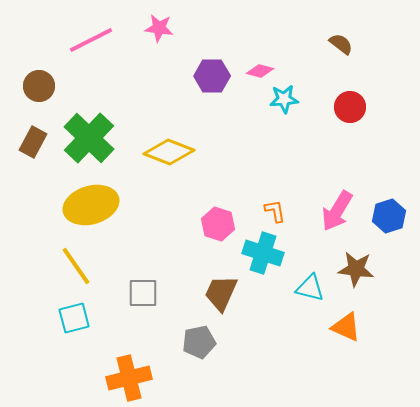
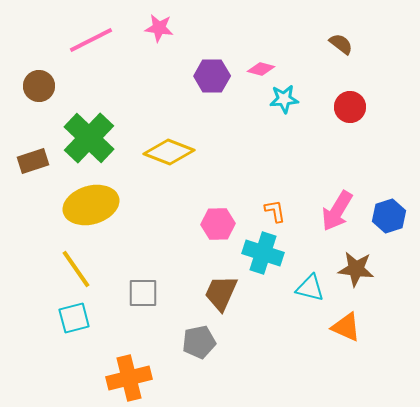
pink diamond: moved 1 px right, 2 px up
brown rectangle: moved 19 px down; rotated 44 degrees clockwise
pink hexagon: rotated 20 degrees counterclockwise
yellow line: moved 3 px down
